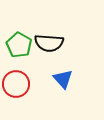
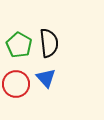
black semicircle: rotated 100 degrees counterclockwise
blue triangle: moved 17 px left, 1 px up
